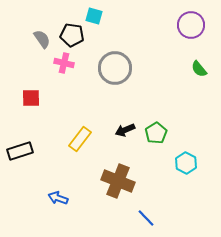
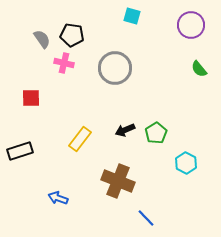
cyan square: moved 38 px right
